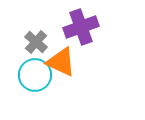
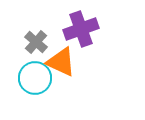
purple cross: moved 2 px down
cyan circle: moved 3 px down
